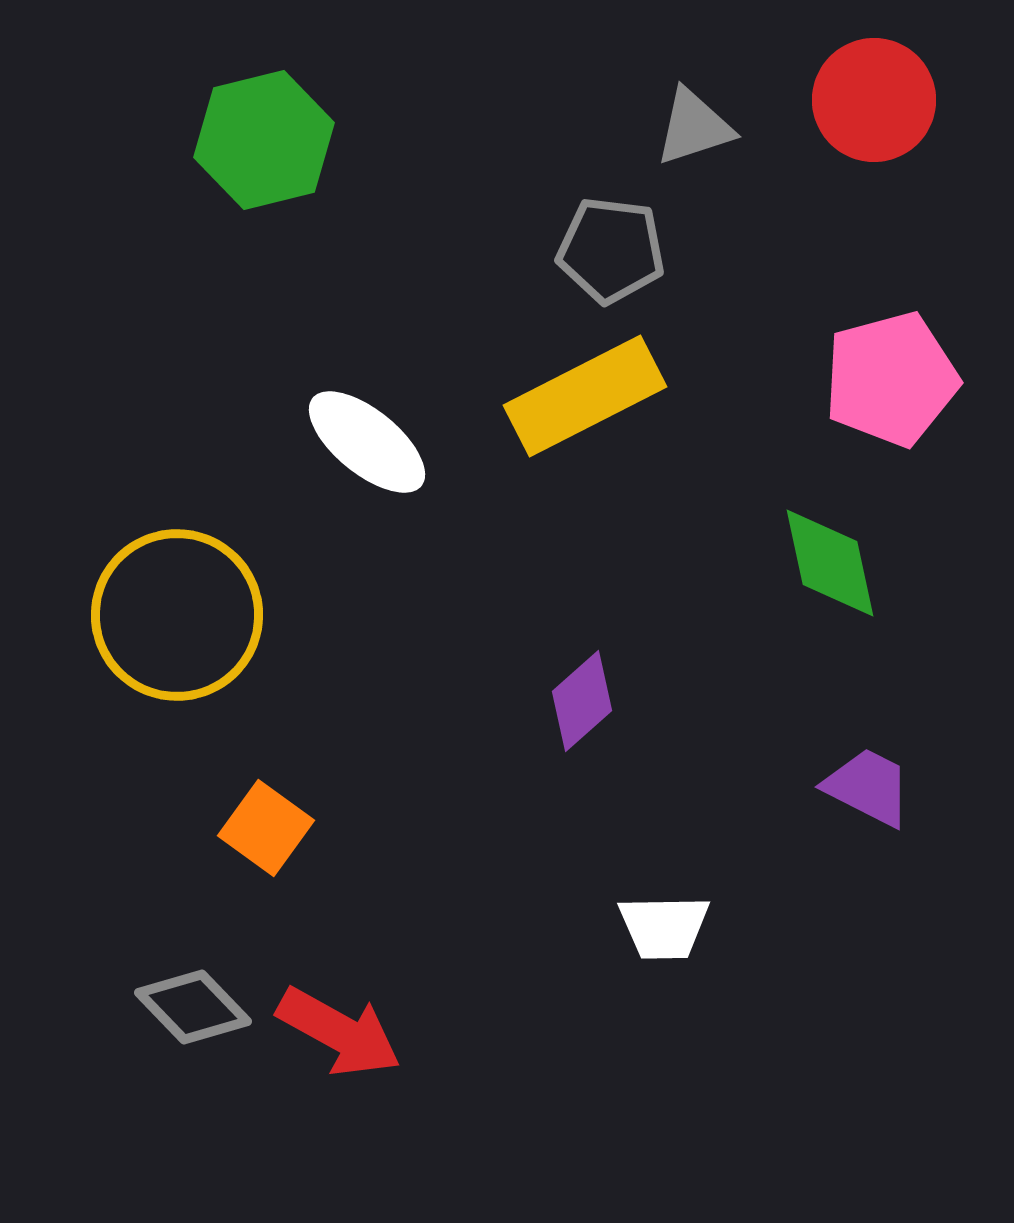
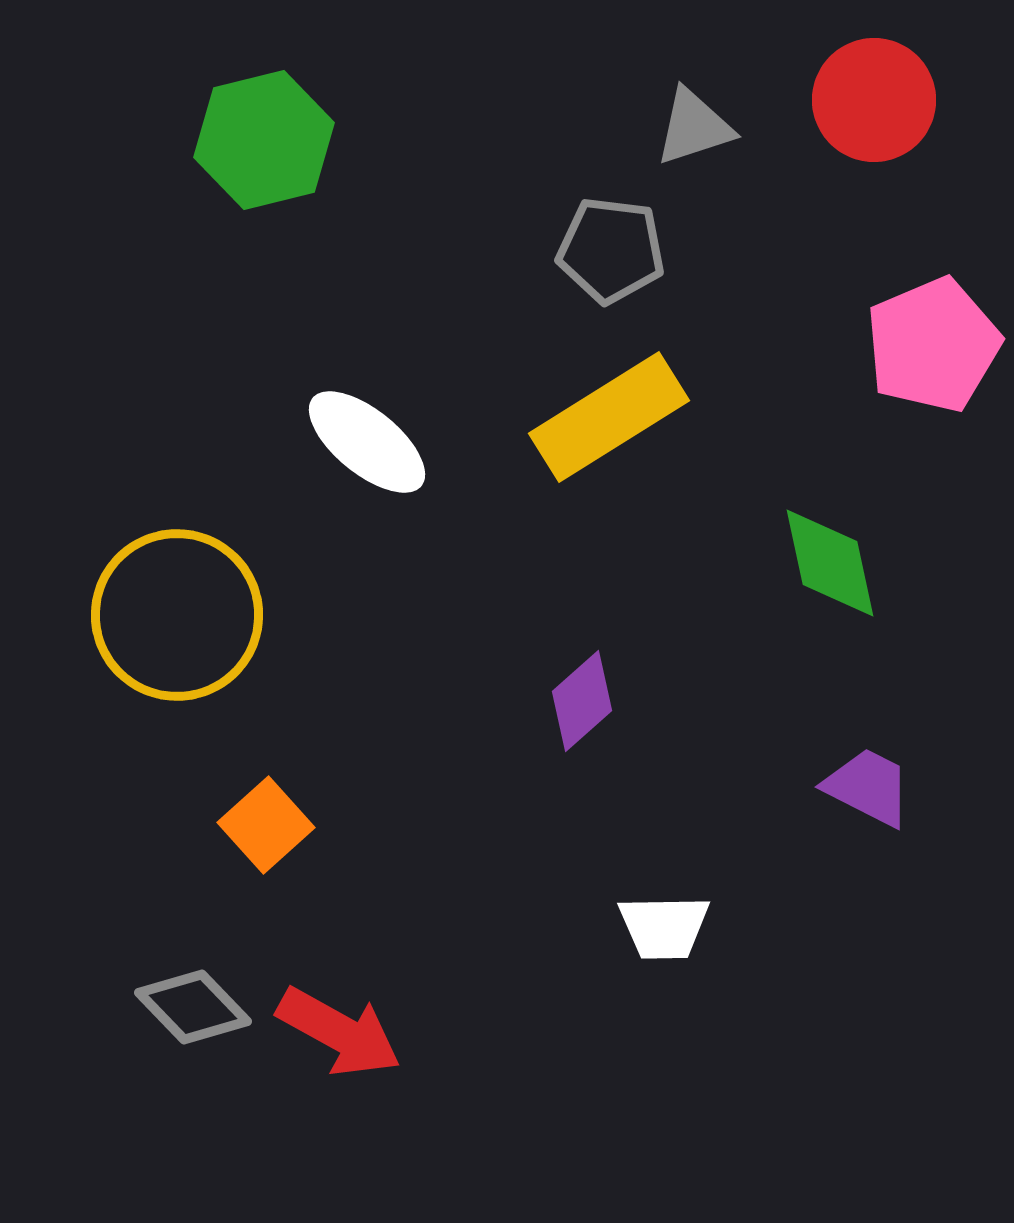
pink pentagon: moved 42 px right, 34 px up; rotated 8 degrees counterclockwise
yellow rectangle: moved 24 px right, 21 px down; rotated 5 degrees counterclockwise
orange square: moved 3 px up; rotated 12 degrees clockwise
